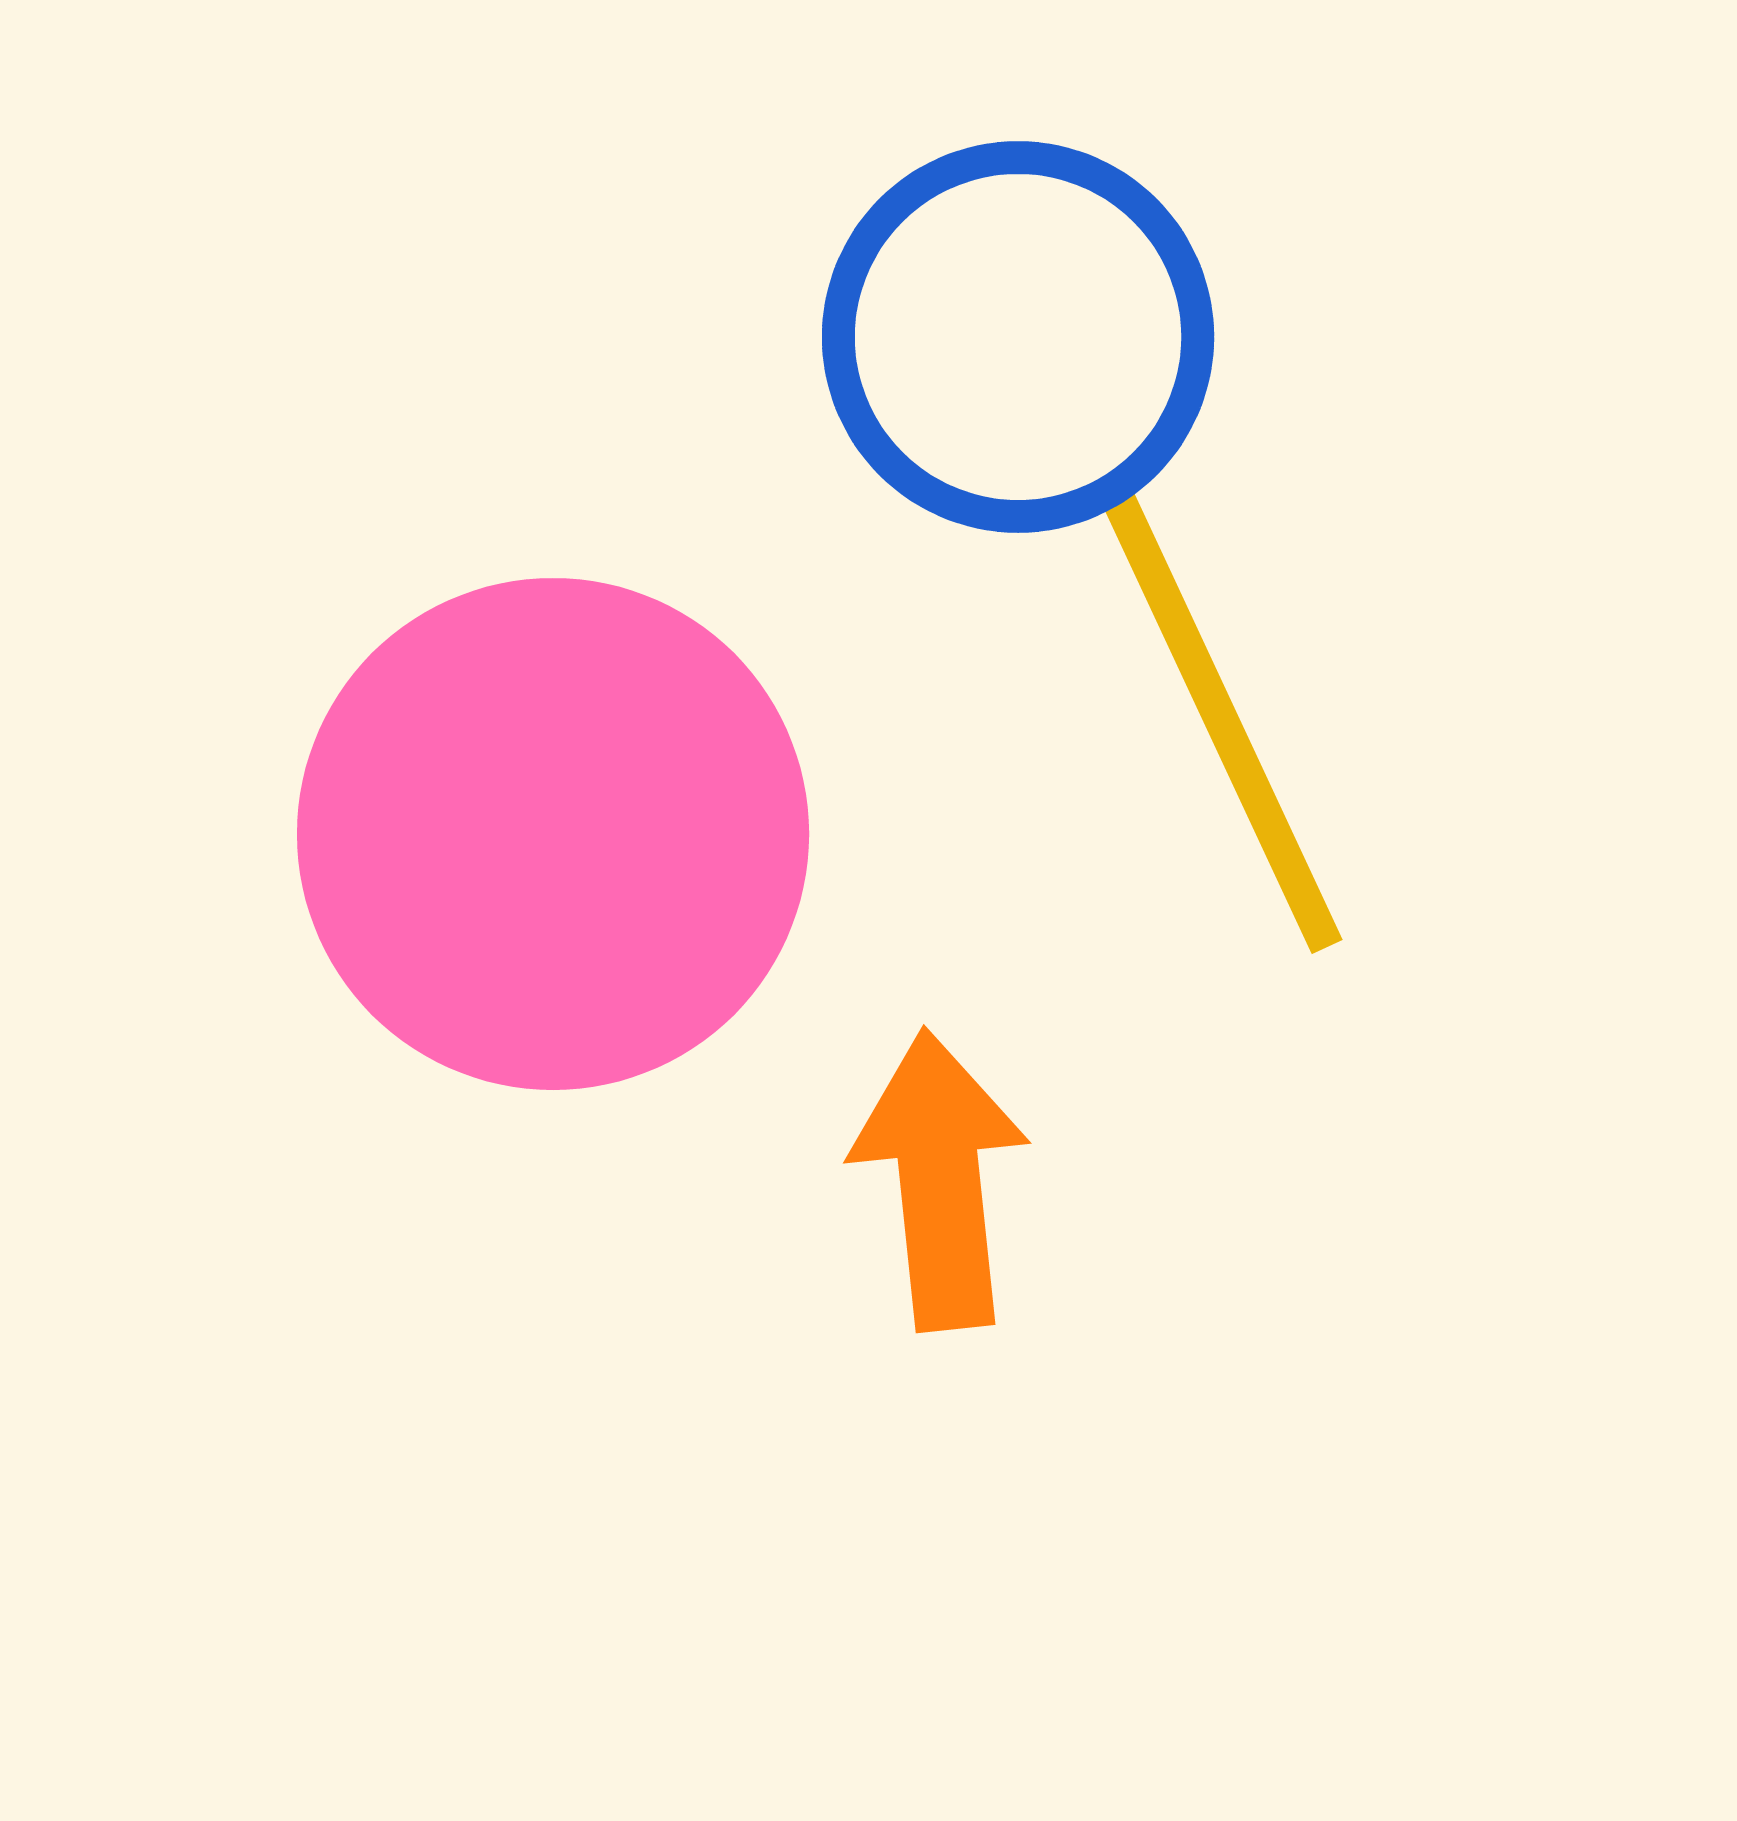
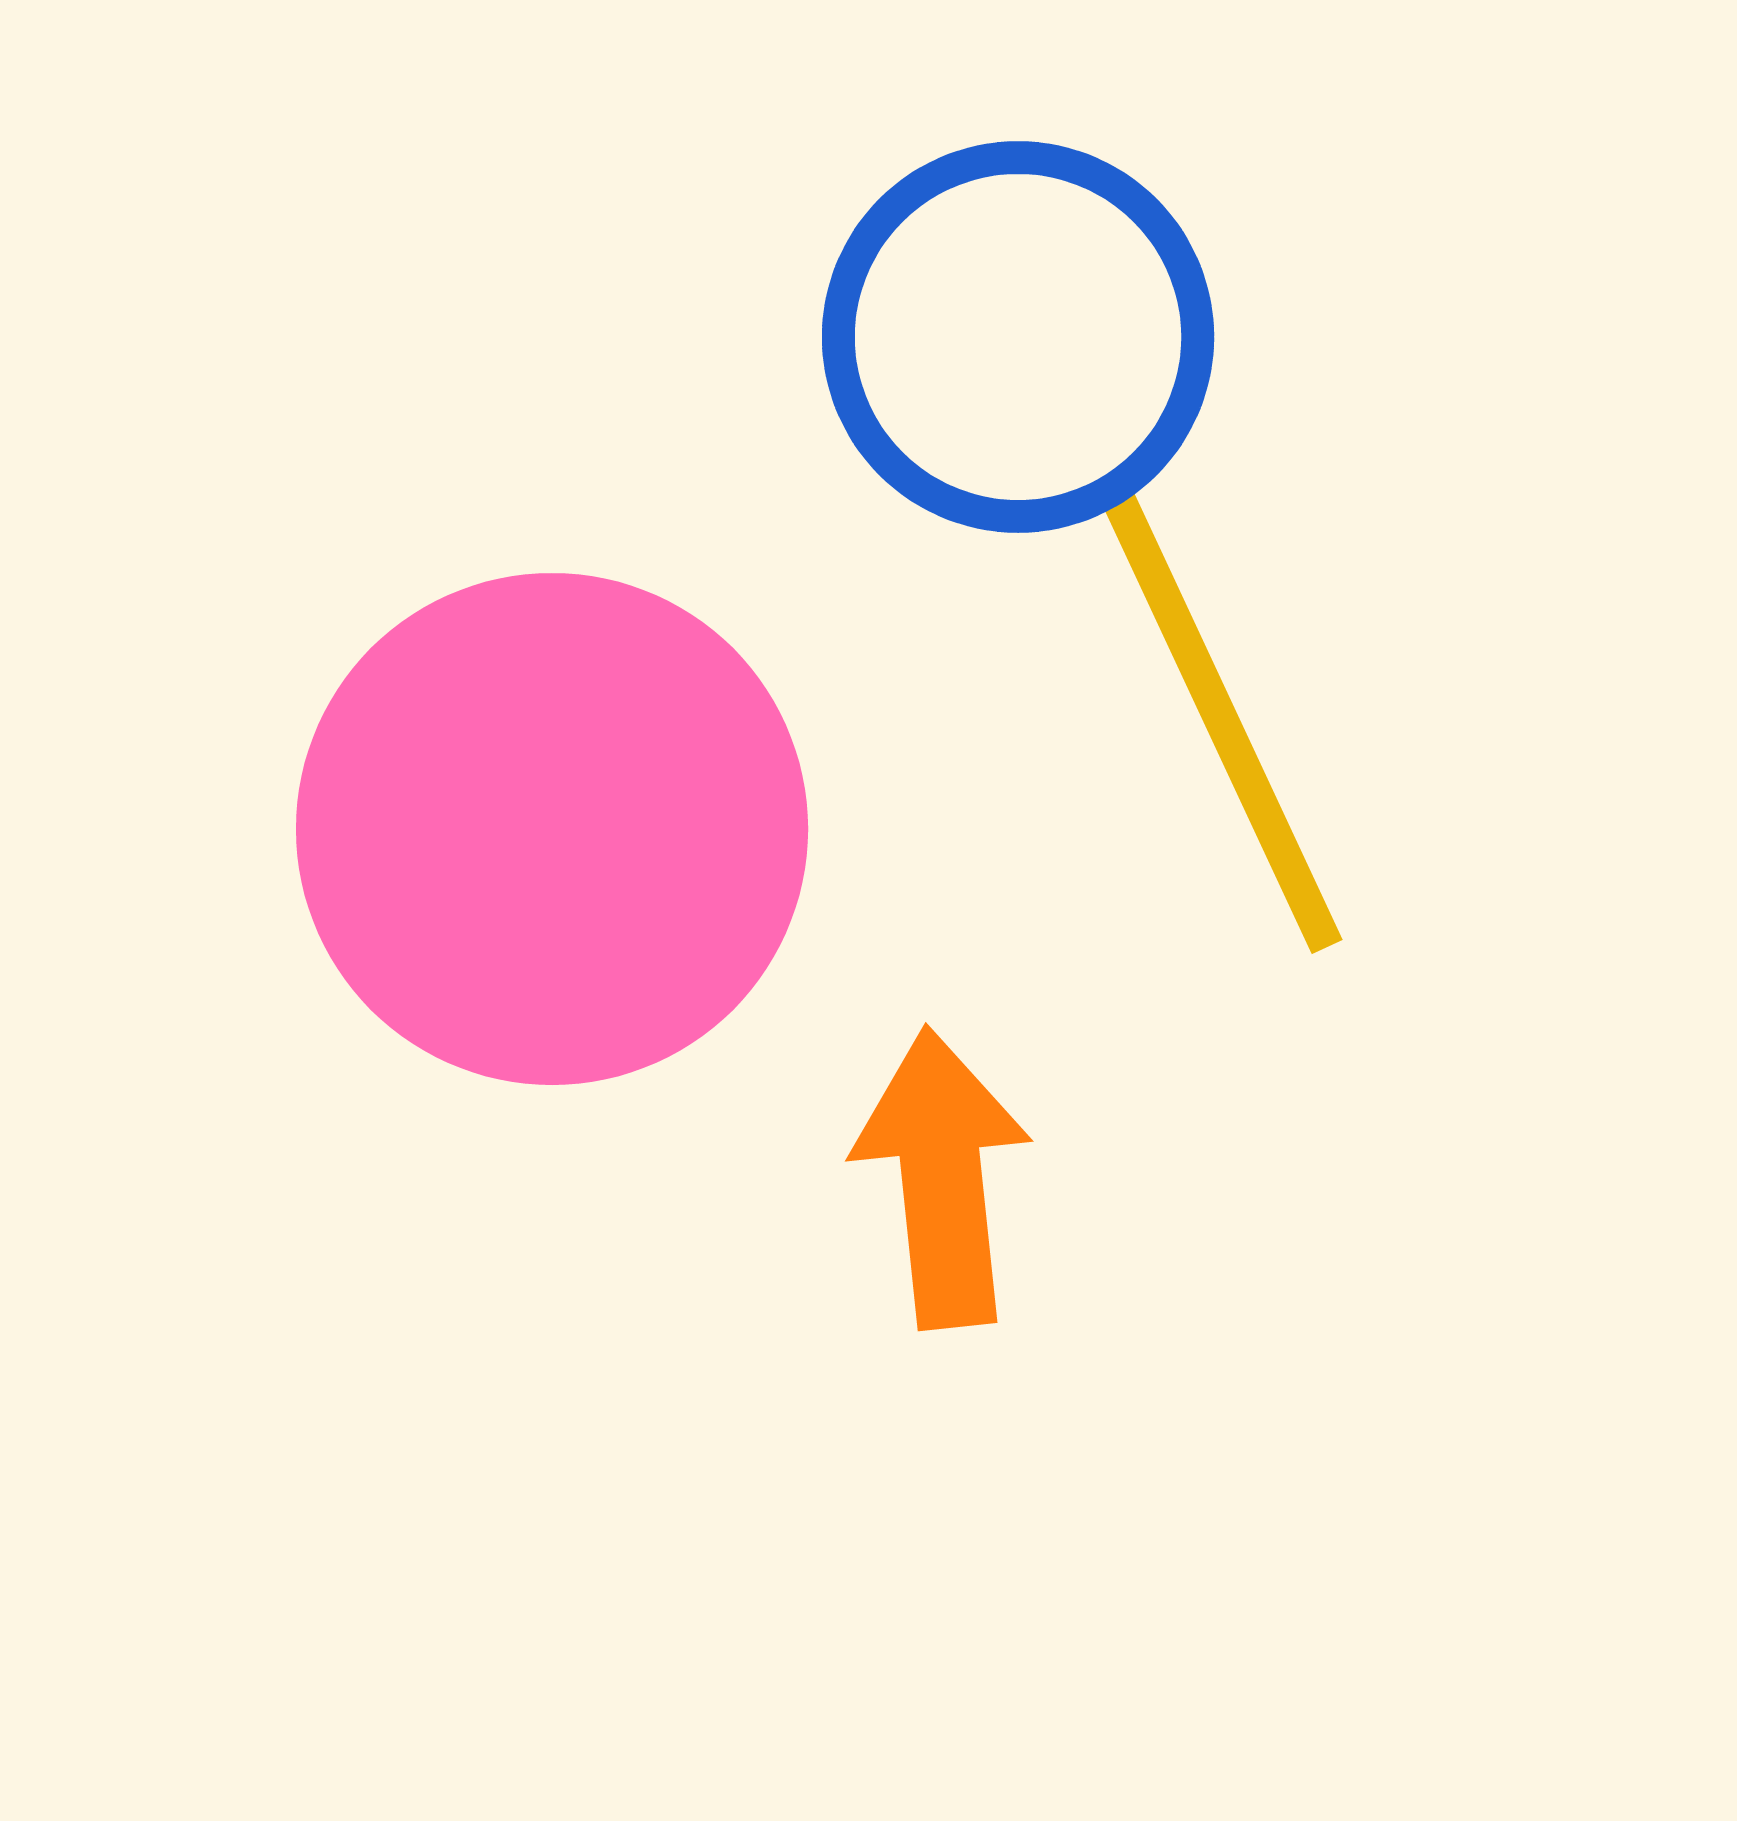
pink circle: moved 1 px left, 5 px up
orange arrow: moved 2 px right, 2 px up
